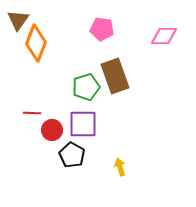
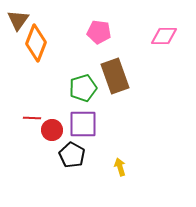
pink pentagon: moved 3 px left, 3 px down
green pentagon: moved 3 px left, 1 px down
red line: moved 5 px down
